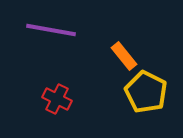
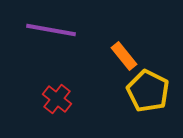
yellow pentagon: moved 2 px right, 1 px up
red cross: rotated 12 degrees clockwise
